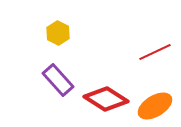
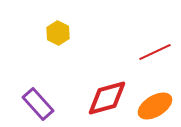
purple rectangle: moved 20 px left, 24 px down
red diamond: moved 1 px right, 1 px up; rotated 48 degrees counterclockwise
